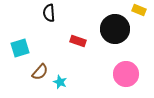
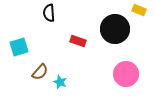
cyan square: moved 1 px left, 1 px up
